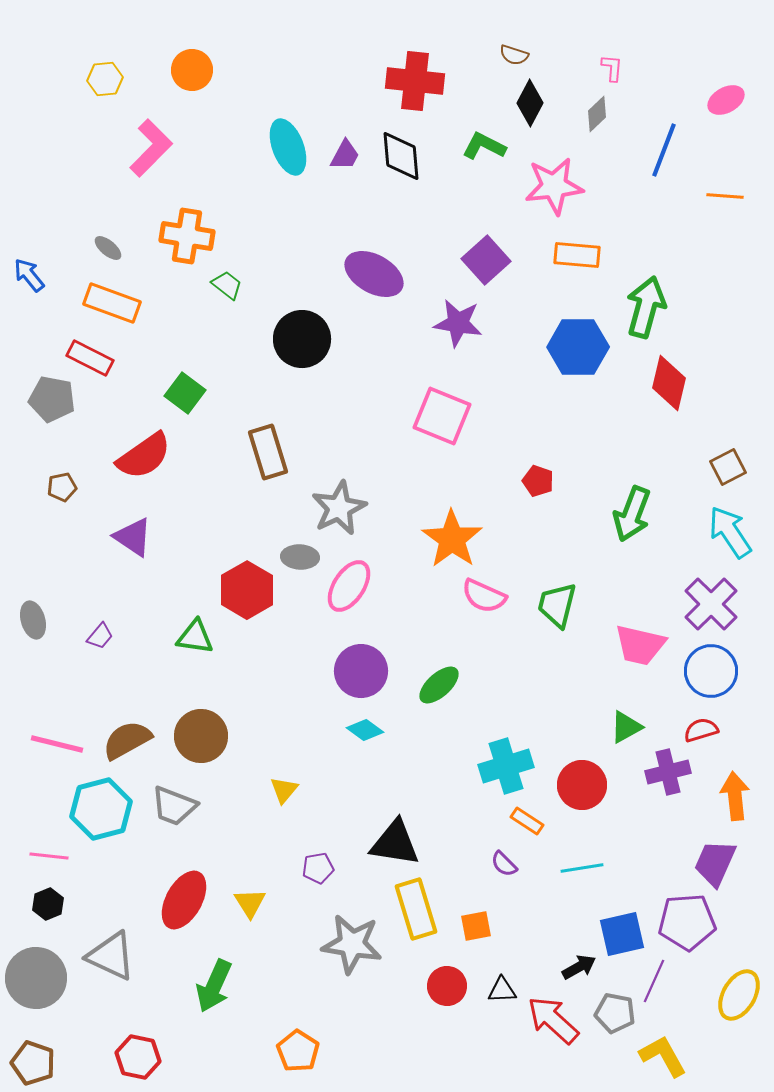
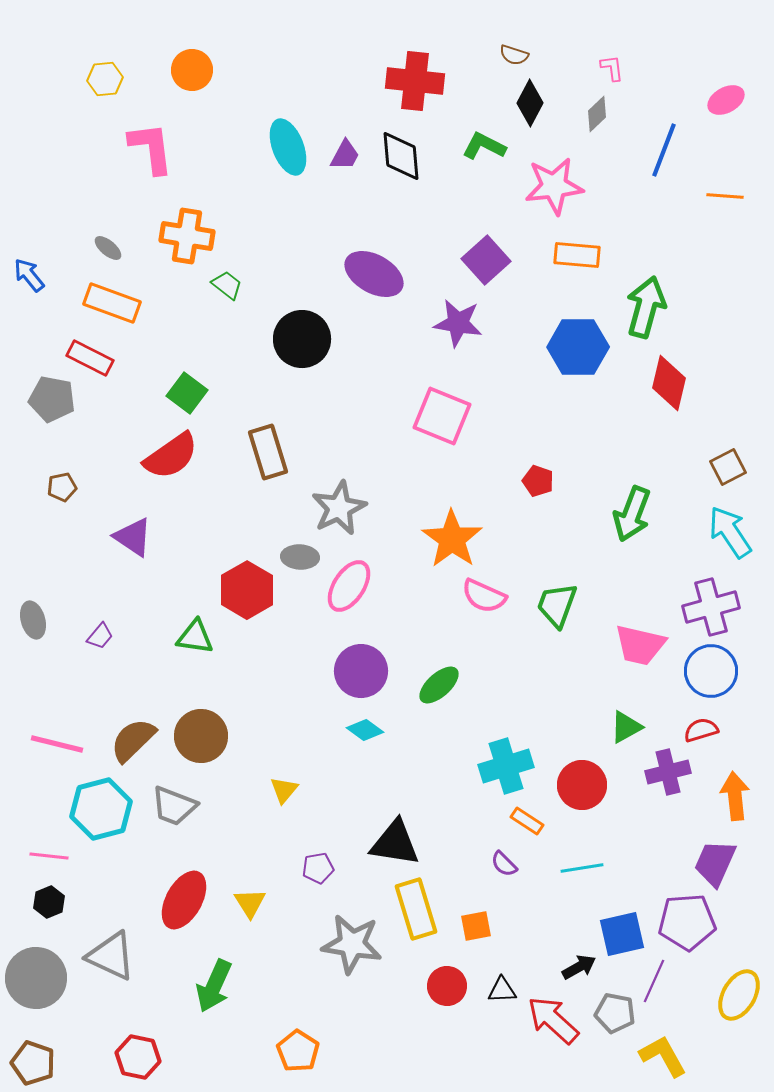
pink L-shape at (612, 68): rotated 12 degrees counterclockwise
pink L-shape at (151, 148): rotated 52 degrees counterclockwise
green square at (185, 393): moved 2 px right
red semicircle at (144, 456): moved 27 px right
purple cross at (711, 604): moved 3 px down; rotated 30 degrees clockwise
green trapezoid at (557, 605): rotated 6 degrees clockwise
brown semicircle at (127, 740): moved 6 px right; rotated 15 degrees counterclockwise
black hexagon at (48, 904): moved 1 px right, 2 px up
